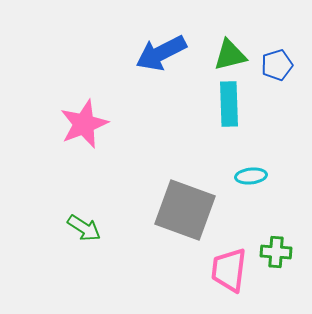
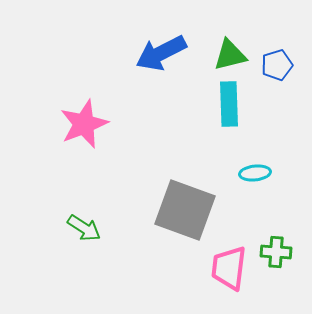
cyan ellipse: moved 4 px right, 3 px up
pink trapezoid: moved 2 px up
